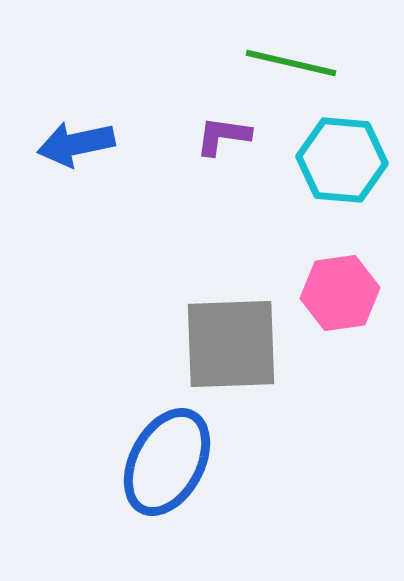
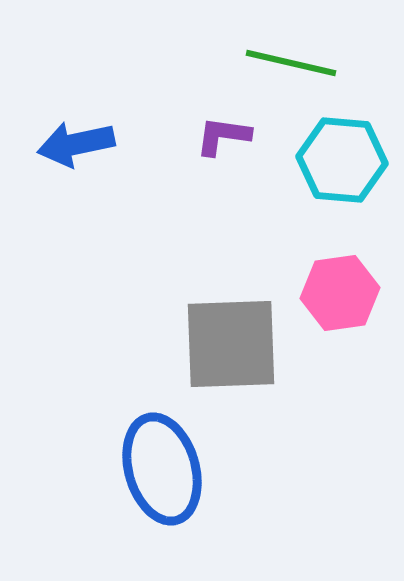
blue ellipse: moved 5 px left, 7 px down; rotated 44 degrees counterclockwise
